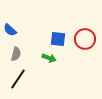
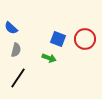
blue semicircle: moved 1 px right, 2 px up
blue square: rotated 14 degrees clockwise
gray semicircle: moved 4 px up
black line: moved 1 px up
